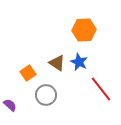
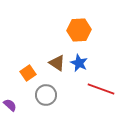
orange hexagon: moved 5 px left
blue star: moved 1 px down
red line: rotated 32 degrees counterclockwise
